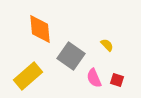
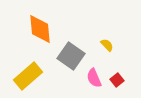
red square: rotated 32 degrees clockwise
